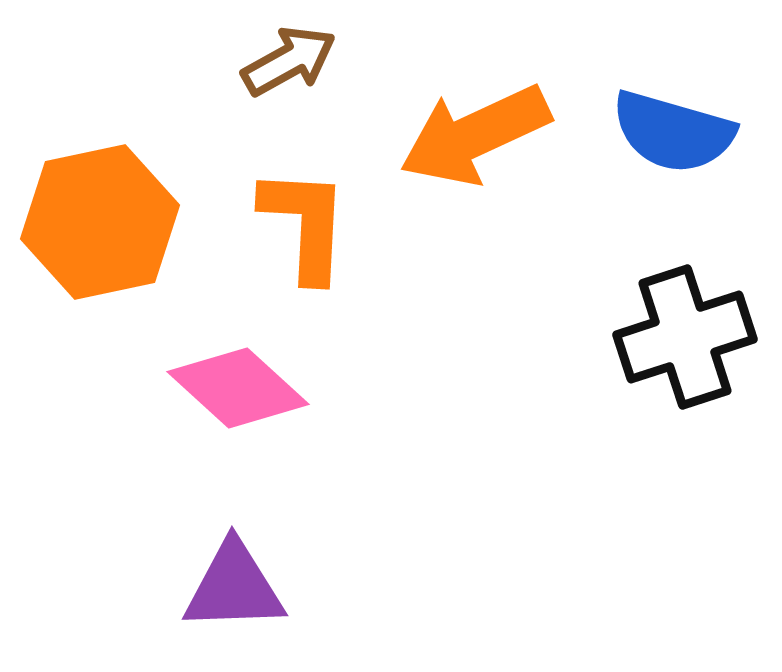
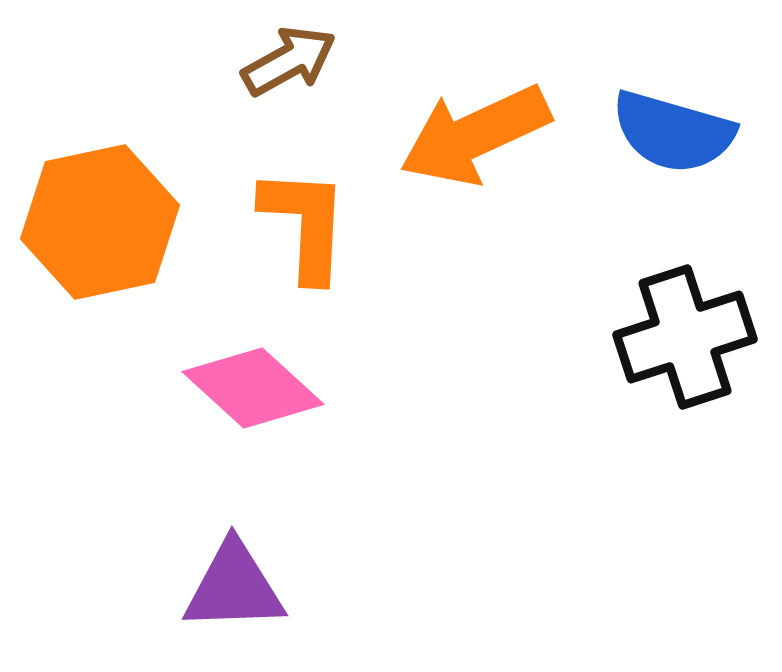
pink diamond: moved 15 px right
